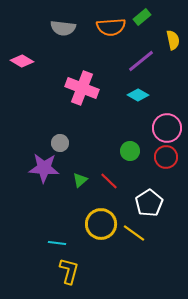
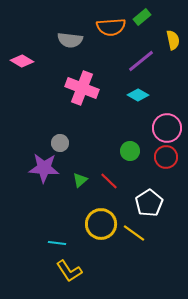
gray semicircle: moved 7 px right, 12 px down
yellow L-shape: rotated 132 degrees clockwise
